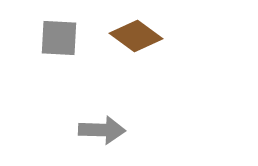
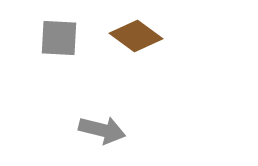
gray arrow: rotated 12 degrees clockwise
